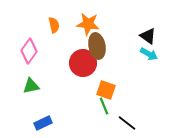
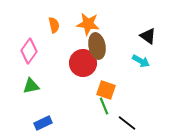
cyan arrow: moved 8 px left, 7 px down
